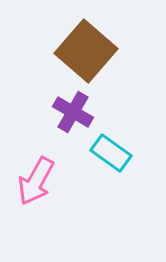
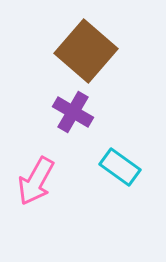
cyan rectangle: moved 9 px right, 14 px down
